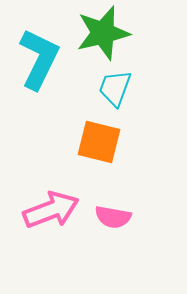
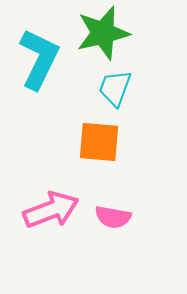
orange square: rotated 9 degrees counterclockwise
